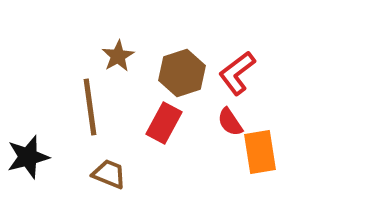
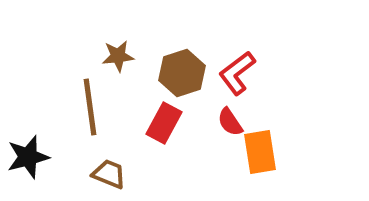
brown star: rotated 24 degrees clockwise
